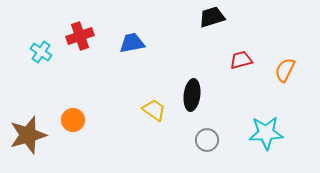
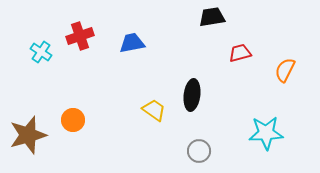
black trapezoid: rotated 8 degrees clockwise
red trapezoid: moved 1 px left, 7 px up
gray circle: moved 8 px left, 11 px down
